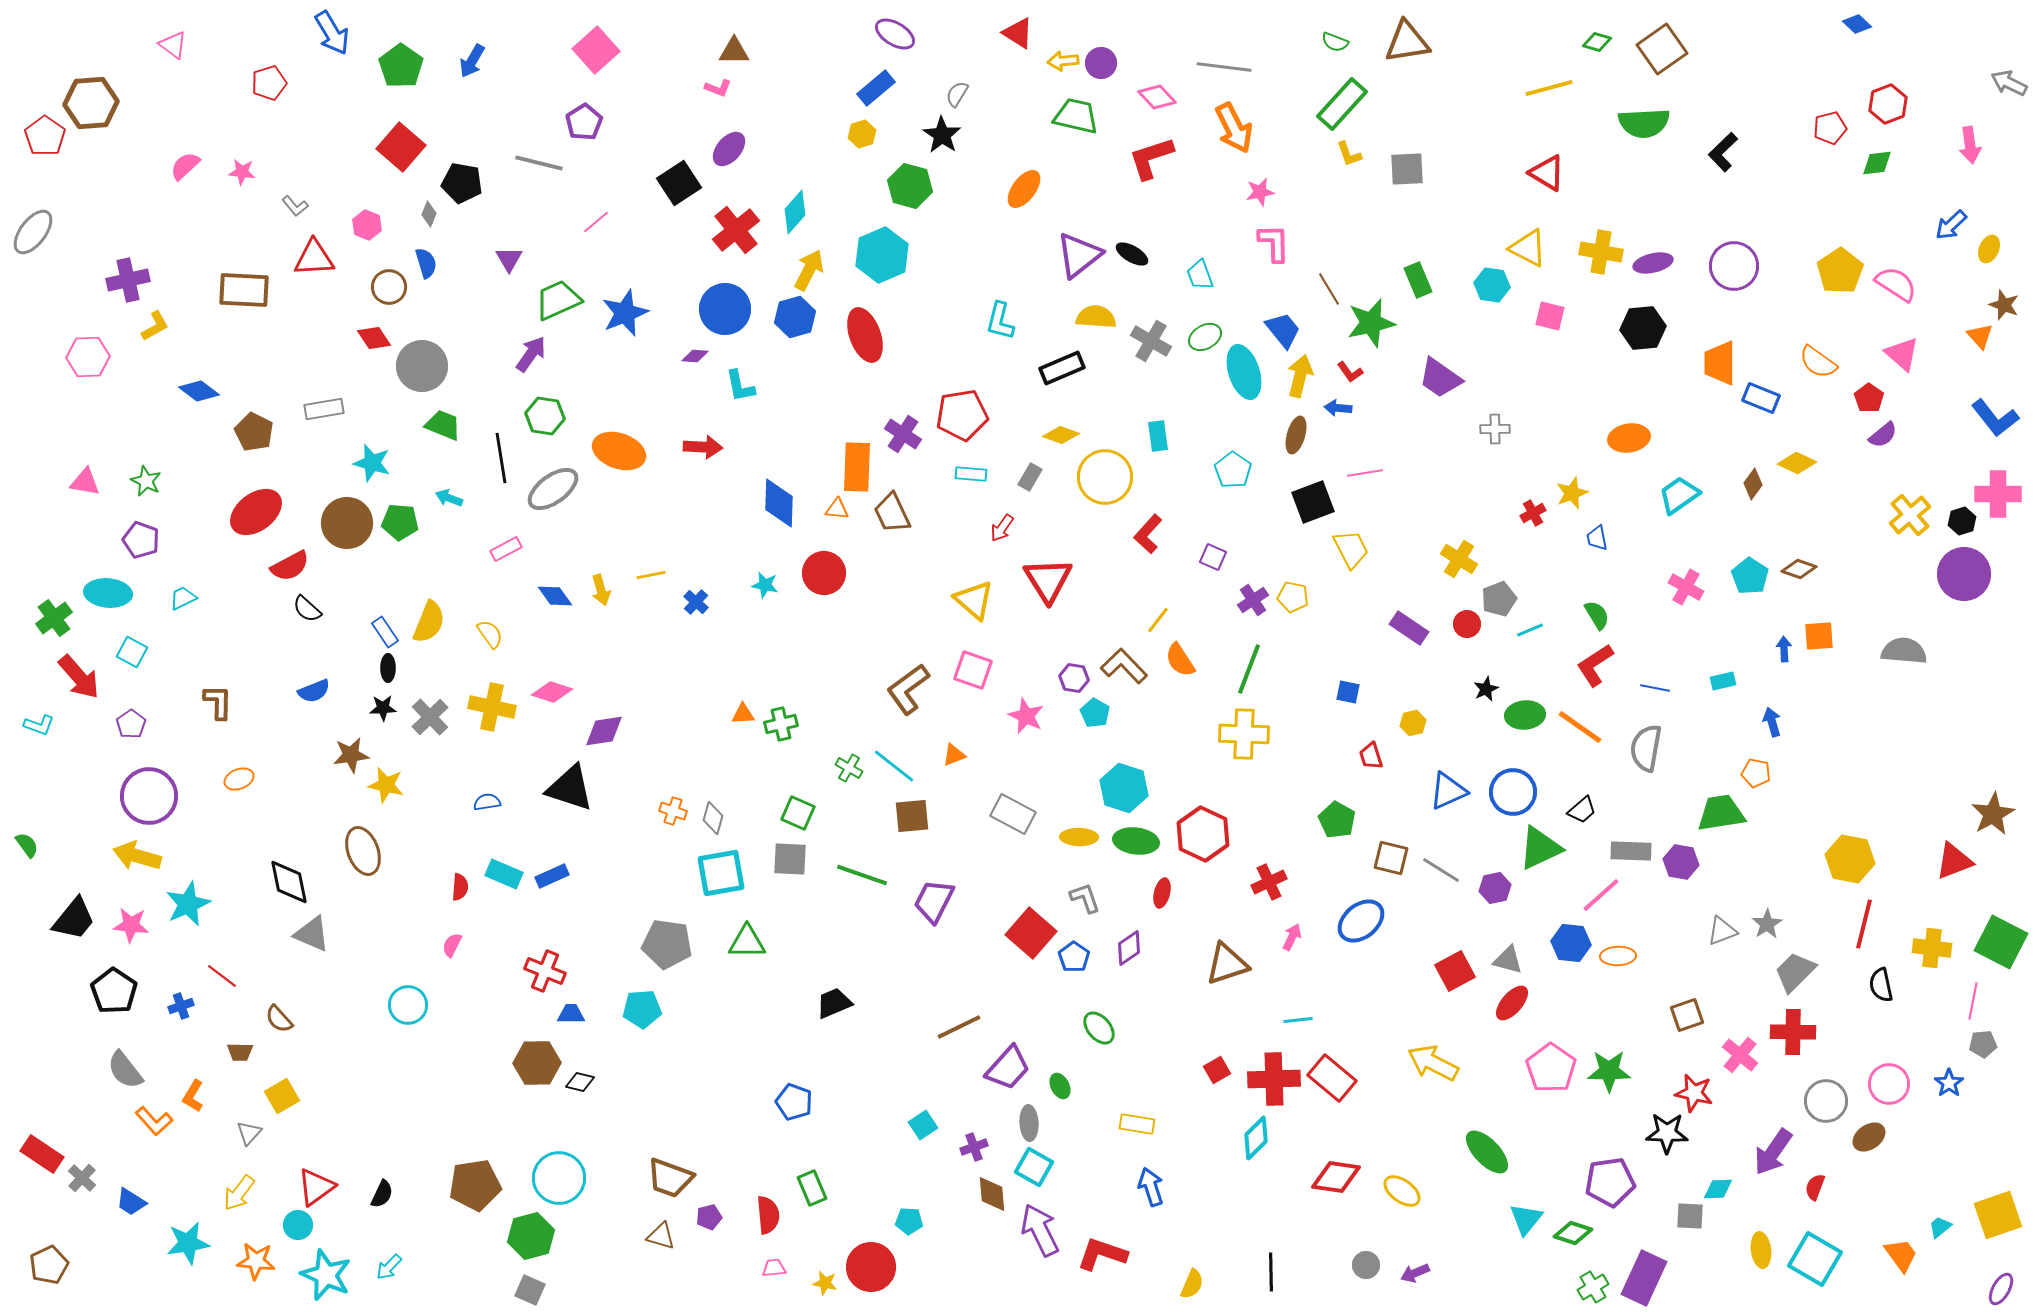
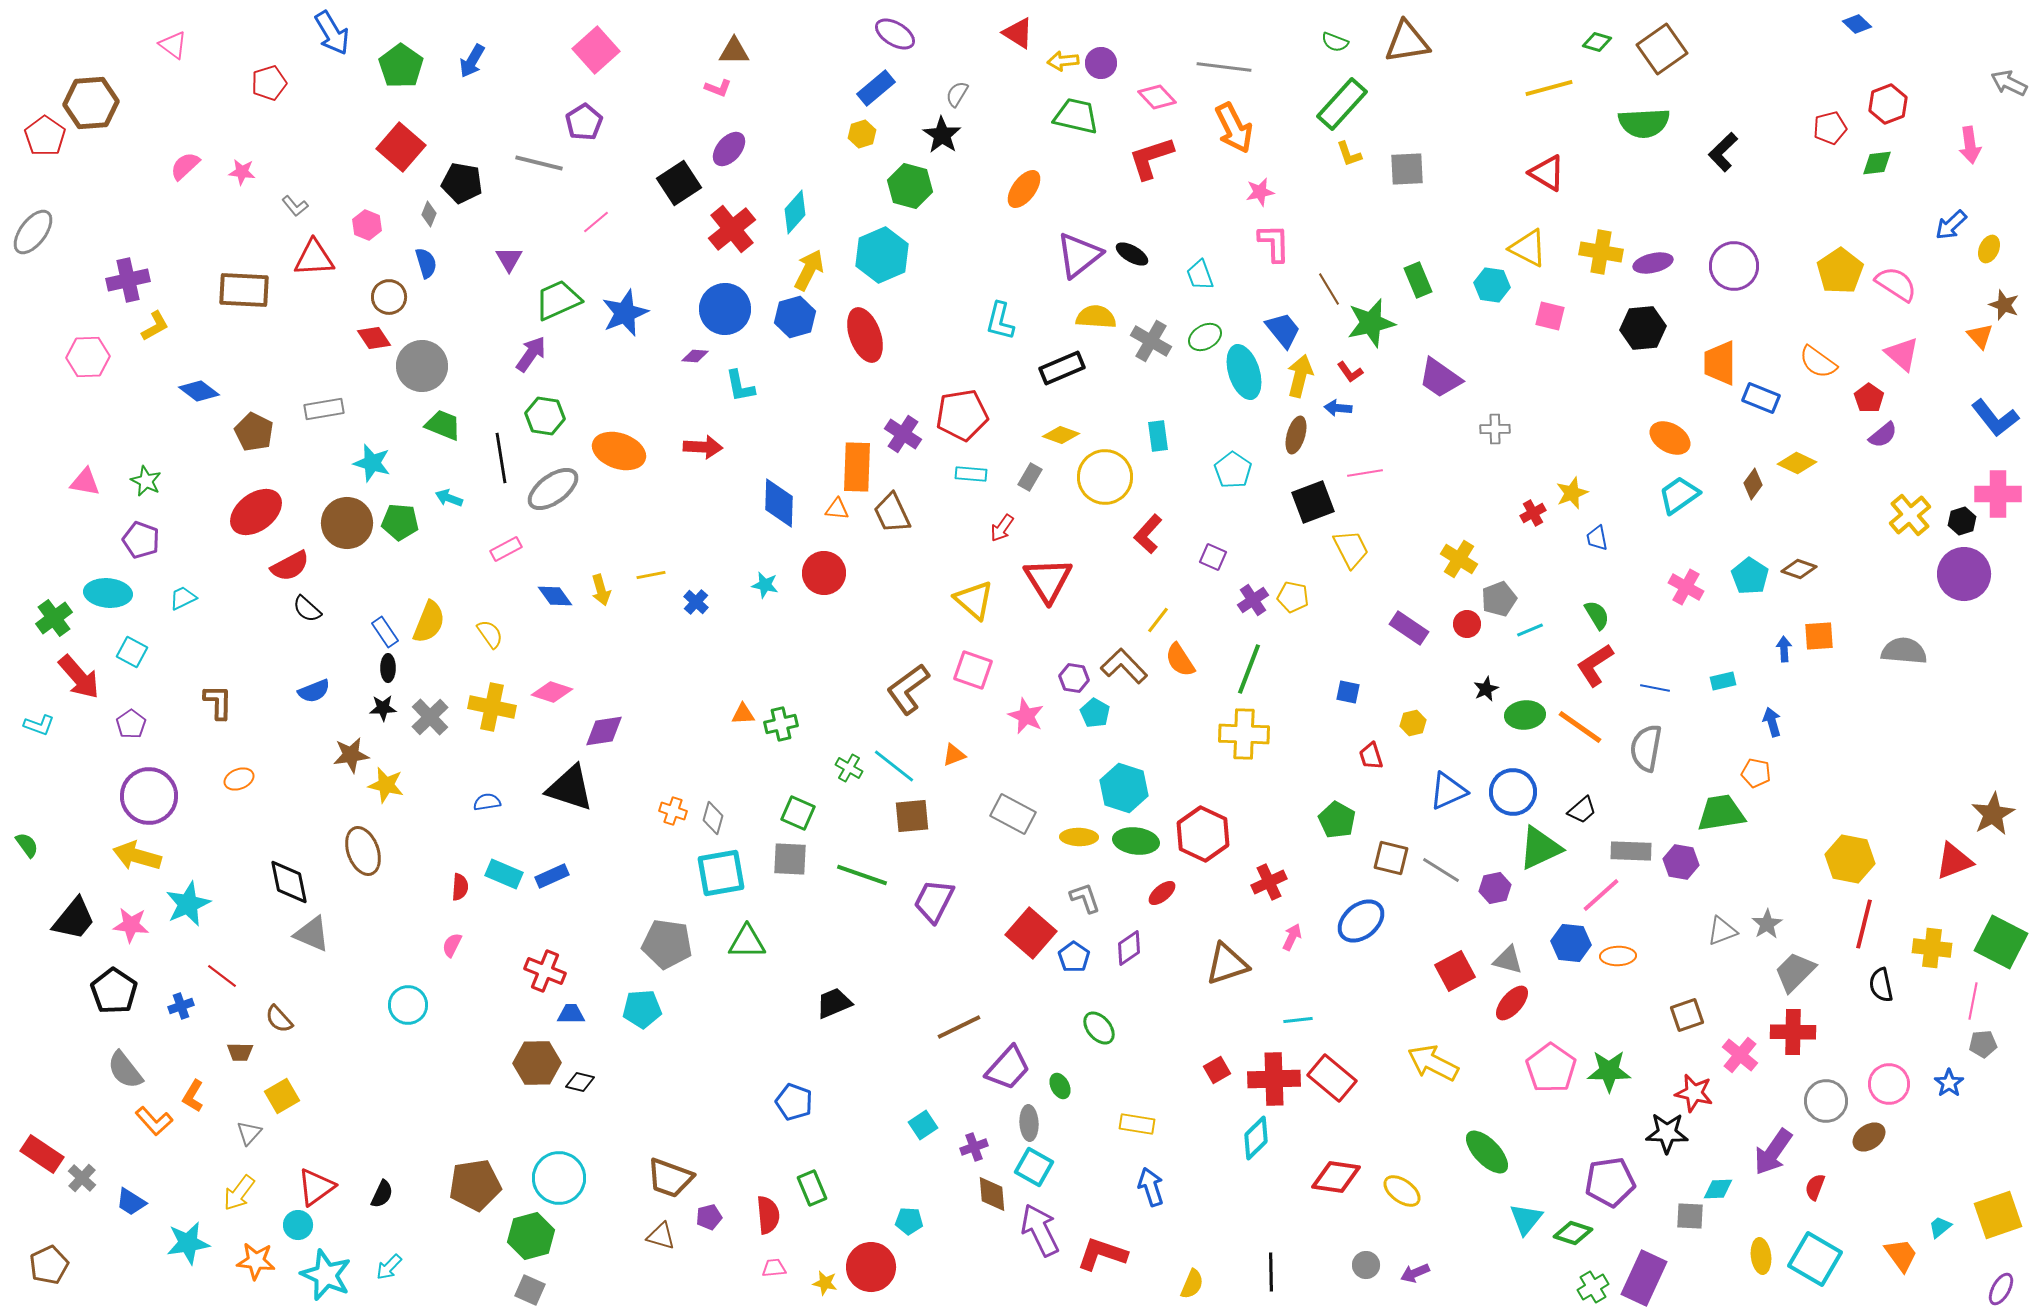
red cross at (736, 230): moved 4 px left, 1 px up
brown circle at (389, 287): moved 10 px down
orange ellipse at (1629, 438): moved 41 px right; rotated 39 degrees clockwise
red ellipse at (1162, 893): rotated 36 degrees clockwise
yellow ellipse at (1761, 1250): moved 6 px down
